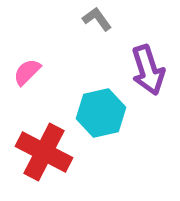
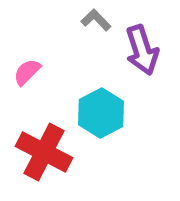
gray L-shape: moved 1 px left, 1 px down; rotated 8 degrees counterclockwise
purple arrow: moved 6 px left, 20 px up
cyan hexagon: rotated 15 degrees counterclockwise
